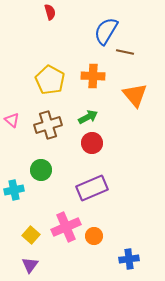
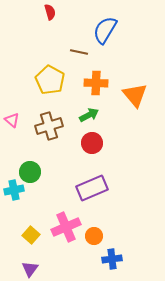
blue semicircle: moved 1 px left, 1 px up
brown line: moved 46 px left
orange cross: moved 3 px right, 7 px down
green arrow: moved 1 px right, 2 px up
brown cross: moved 1 px right, 1 px down
green circle: moved 11 px left, 2 px down
blue cross: moved 17 px left
purple triangle: moved 4 px down
